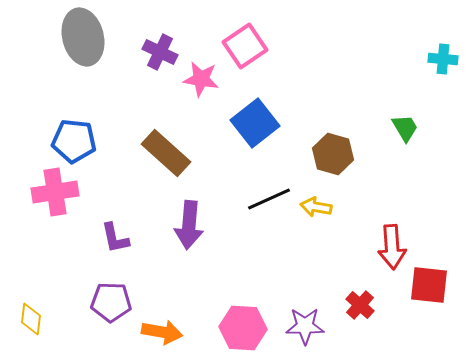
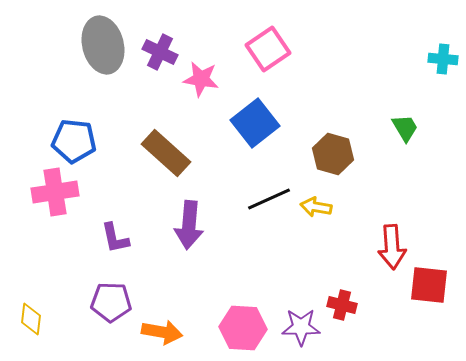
gray ellipse: moved 20 px right, 8 px down
pink square: moved 23 px right, 3 px down
red cross: moved 18 px left; rotated 28 degrees counterclockwise
purple star: moved 4 px left, 1 px down
